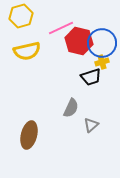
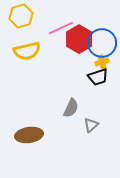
red hexagon: moved 2 px up; rotated 16 degrees clockwise
black trapezoid: moved 7 px right
brown ellipse: rotated 68 degrees clockwise
